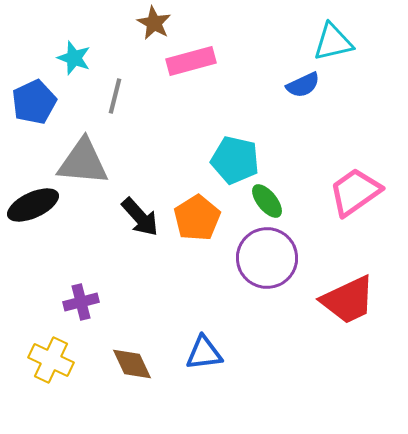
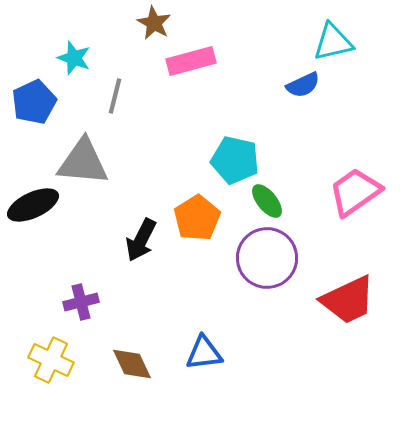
black arrow: moved 1 px right, 23 px down; rotated 69 degrees clockwise
